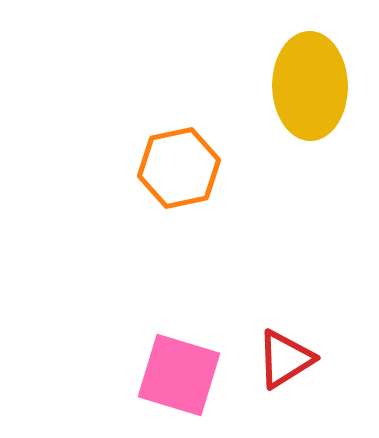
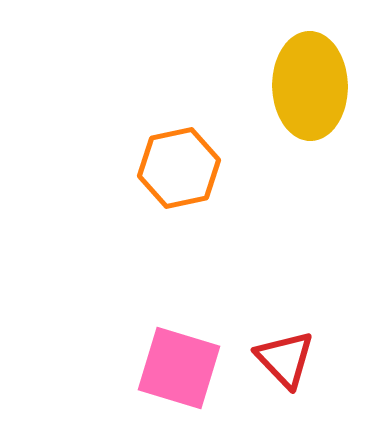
red triangle: rotated 42 degrees counterclockwise
pink square: moved 7 px up
